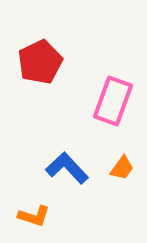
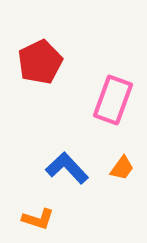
pink rectangle: moved 1 px up
orange L-shape: moved 4 px right, 3 px down
